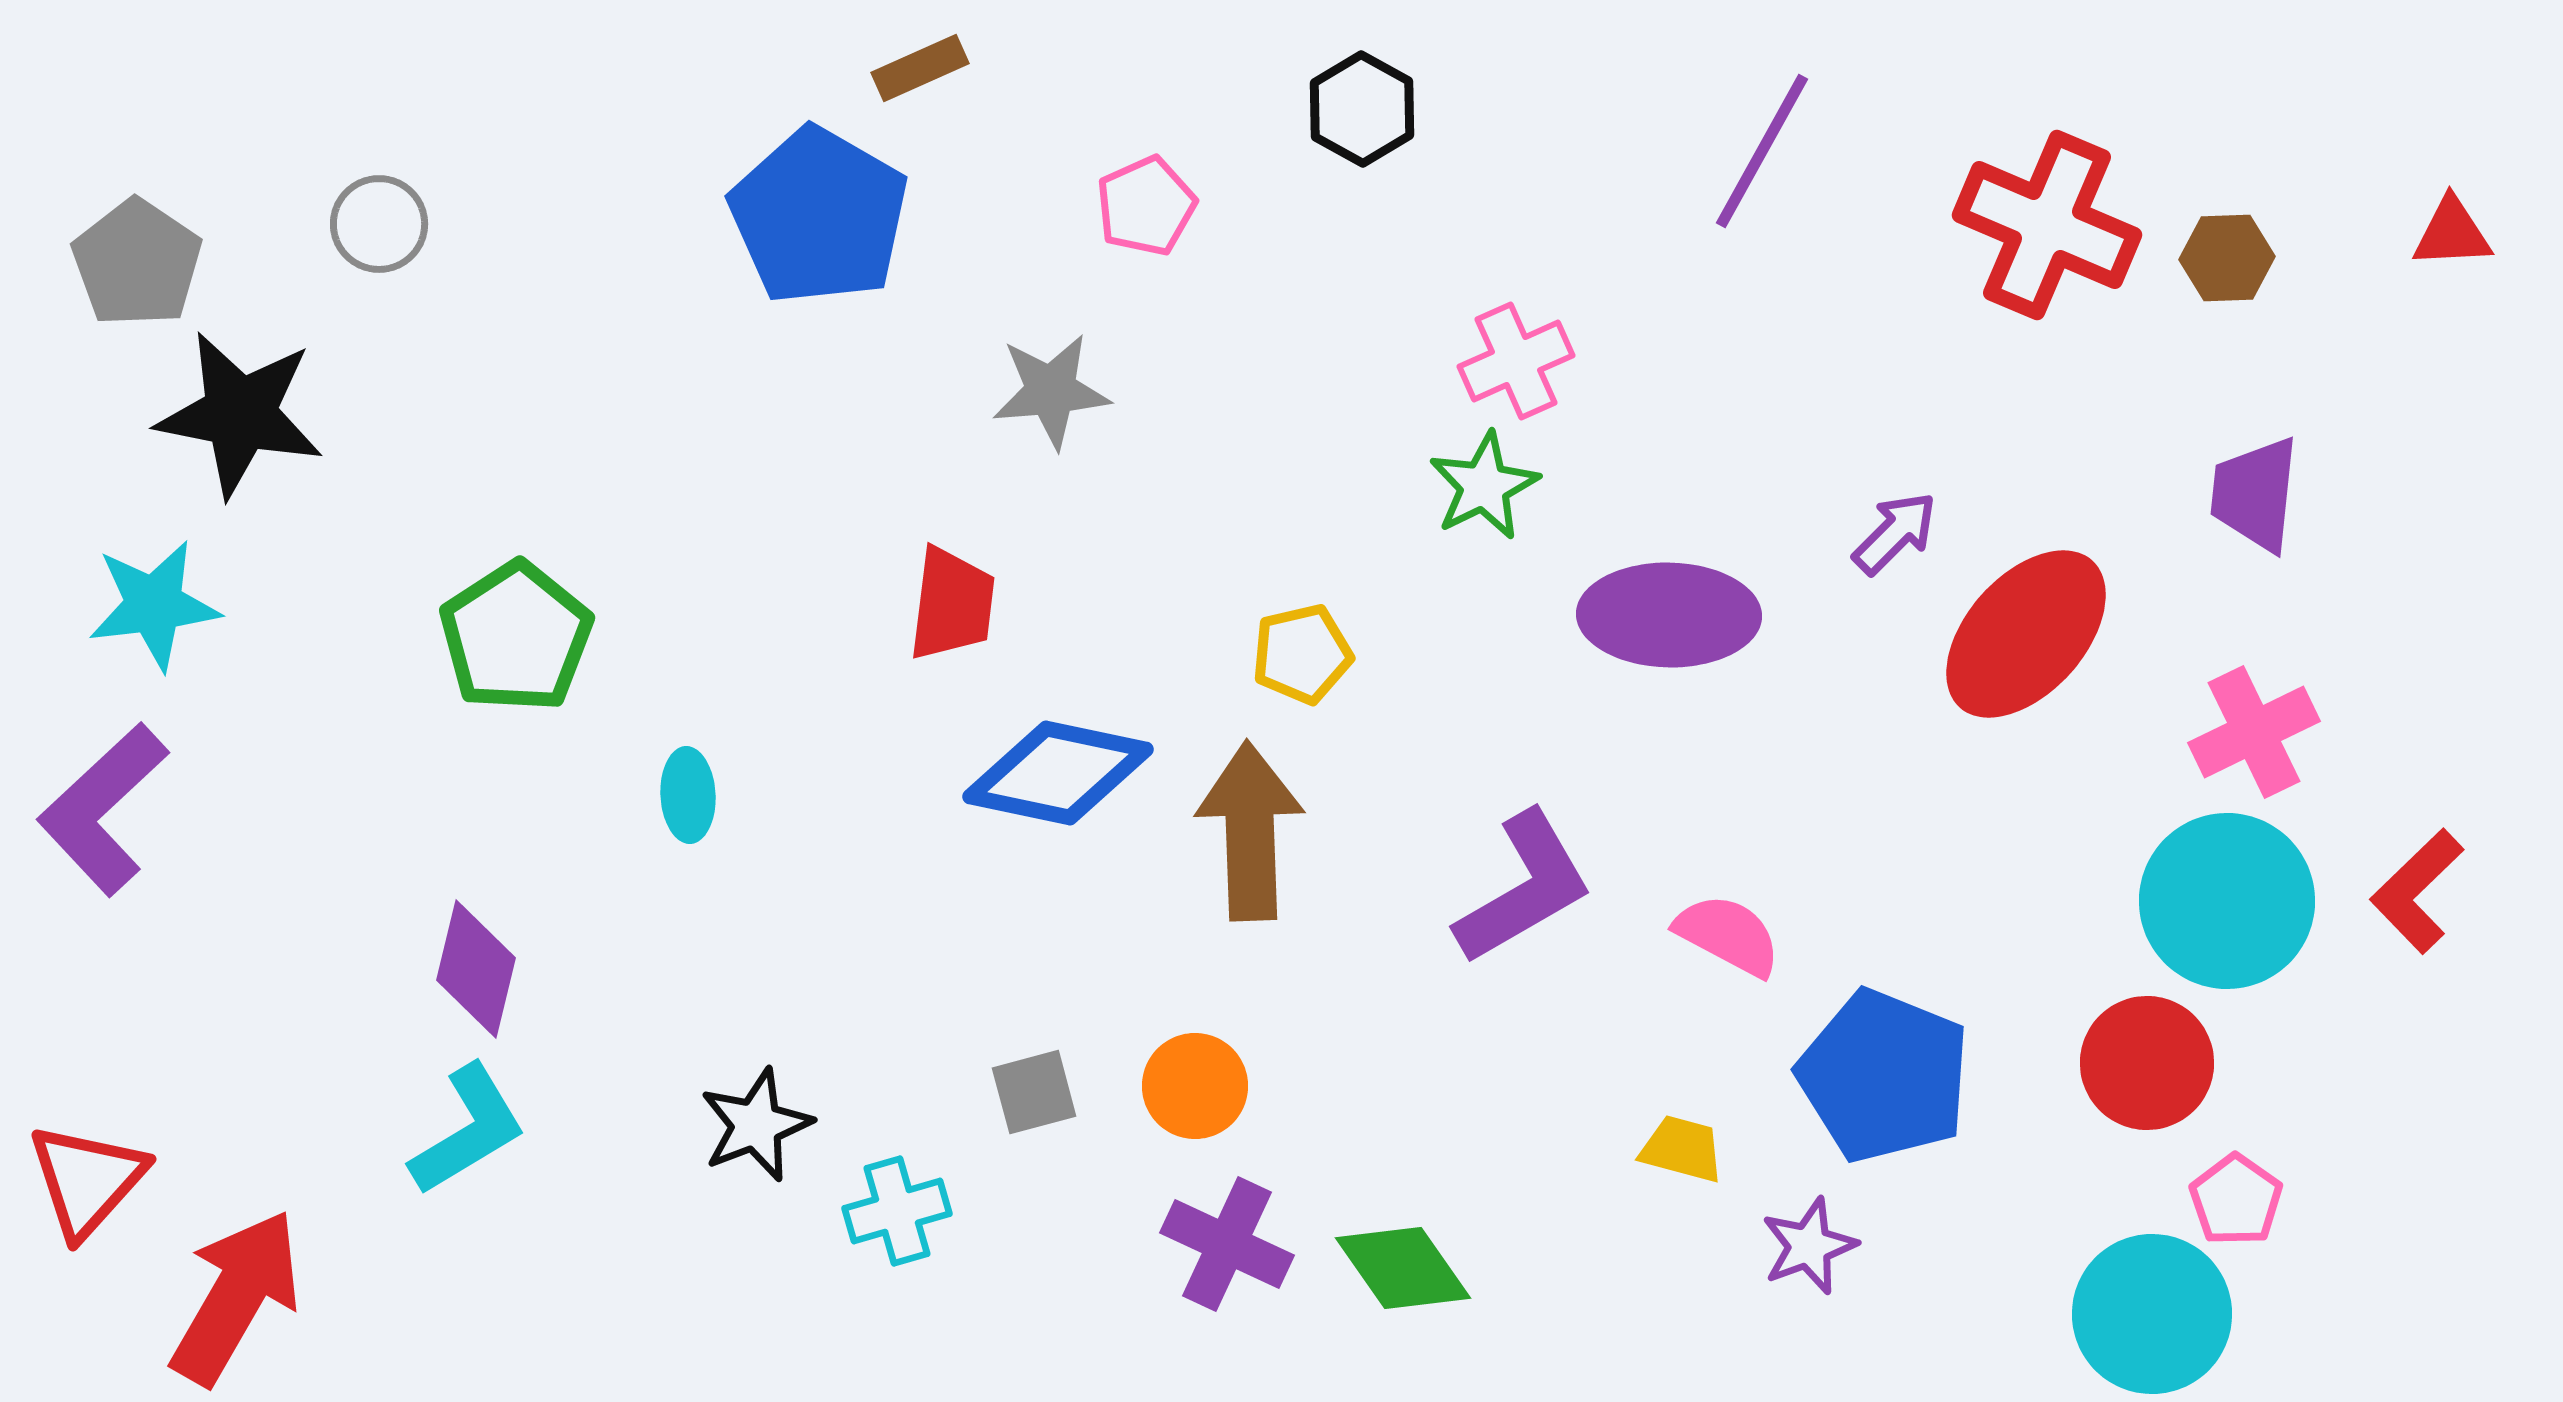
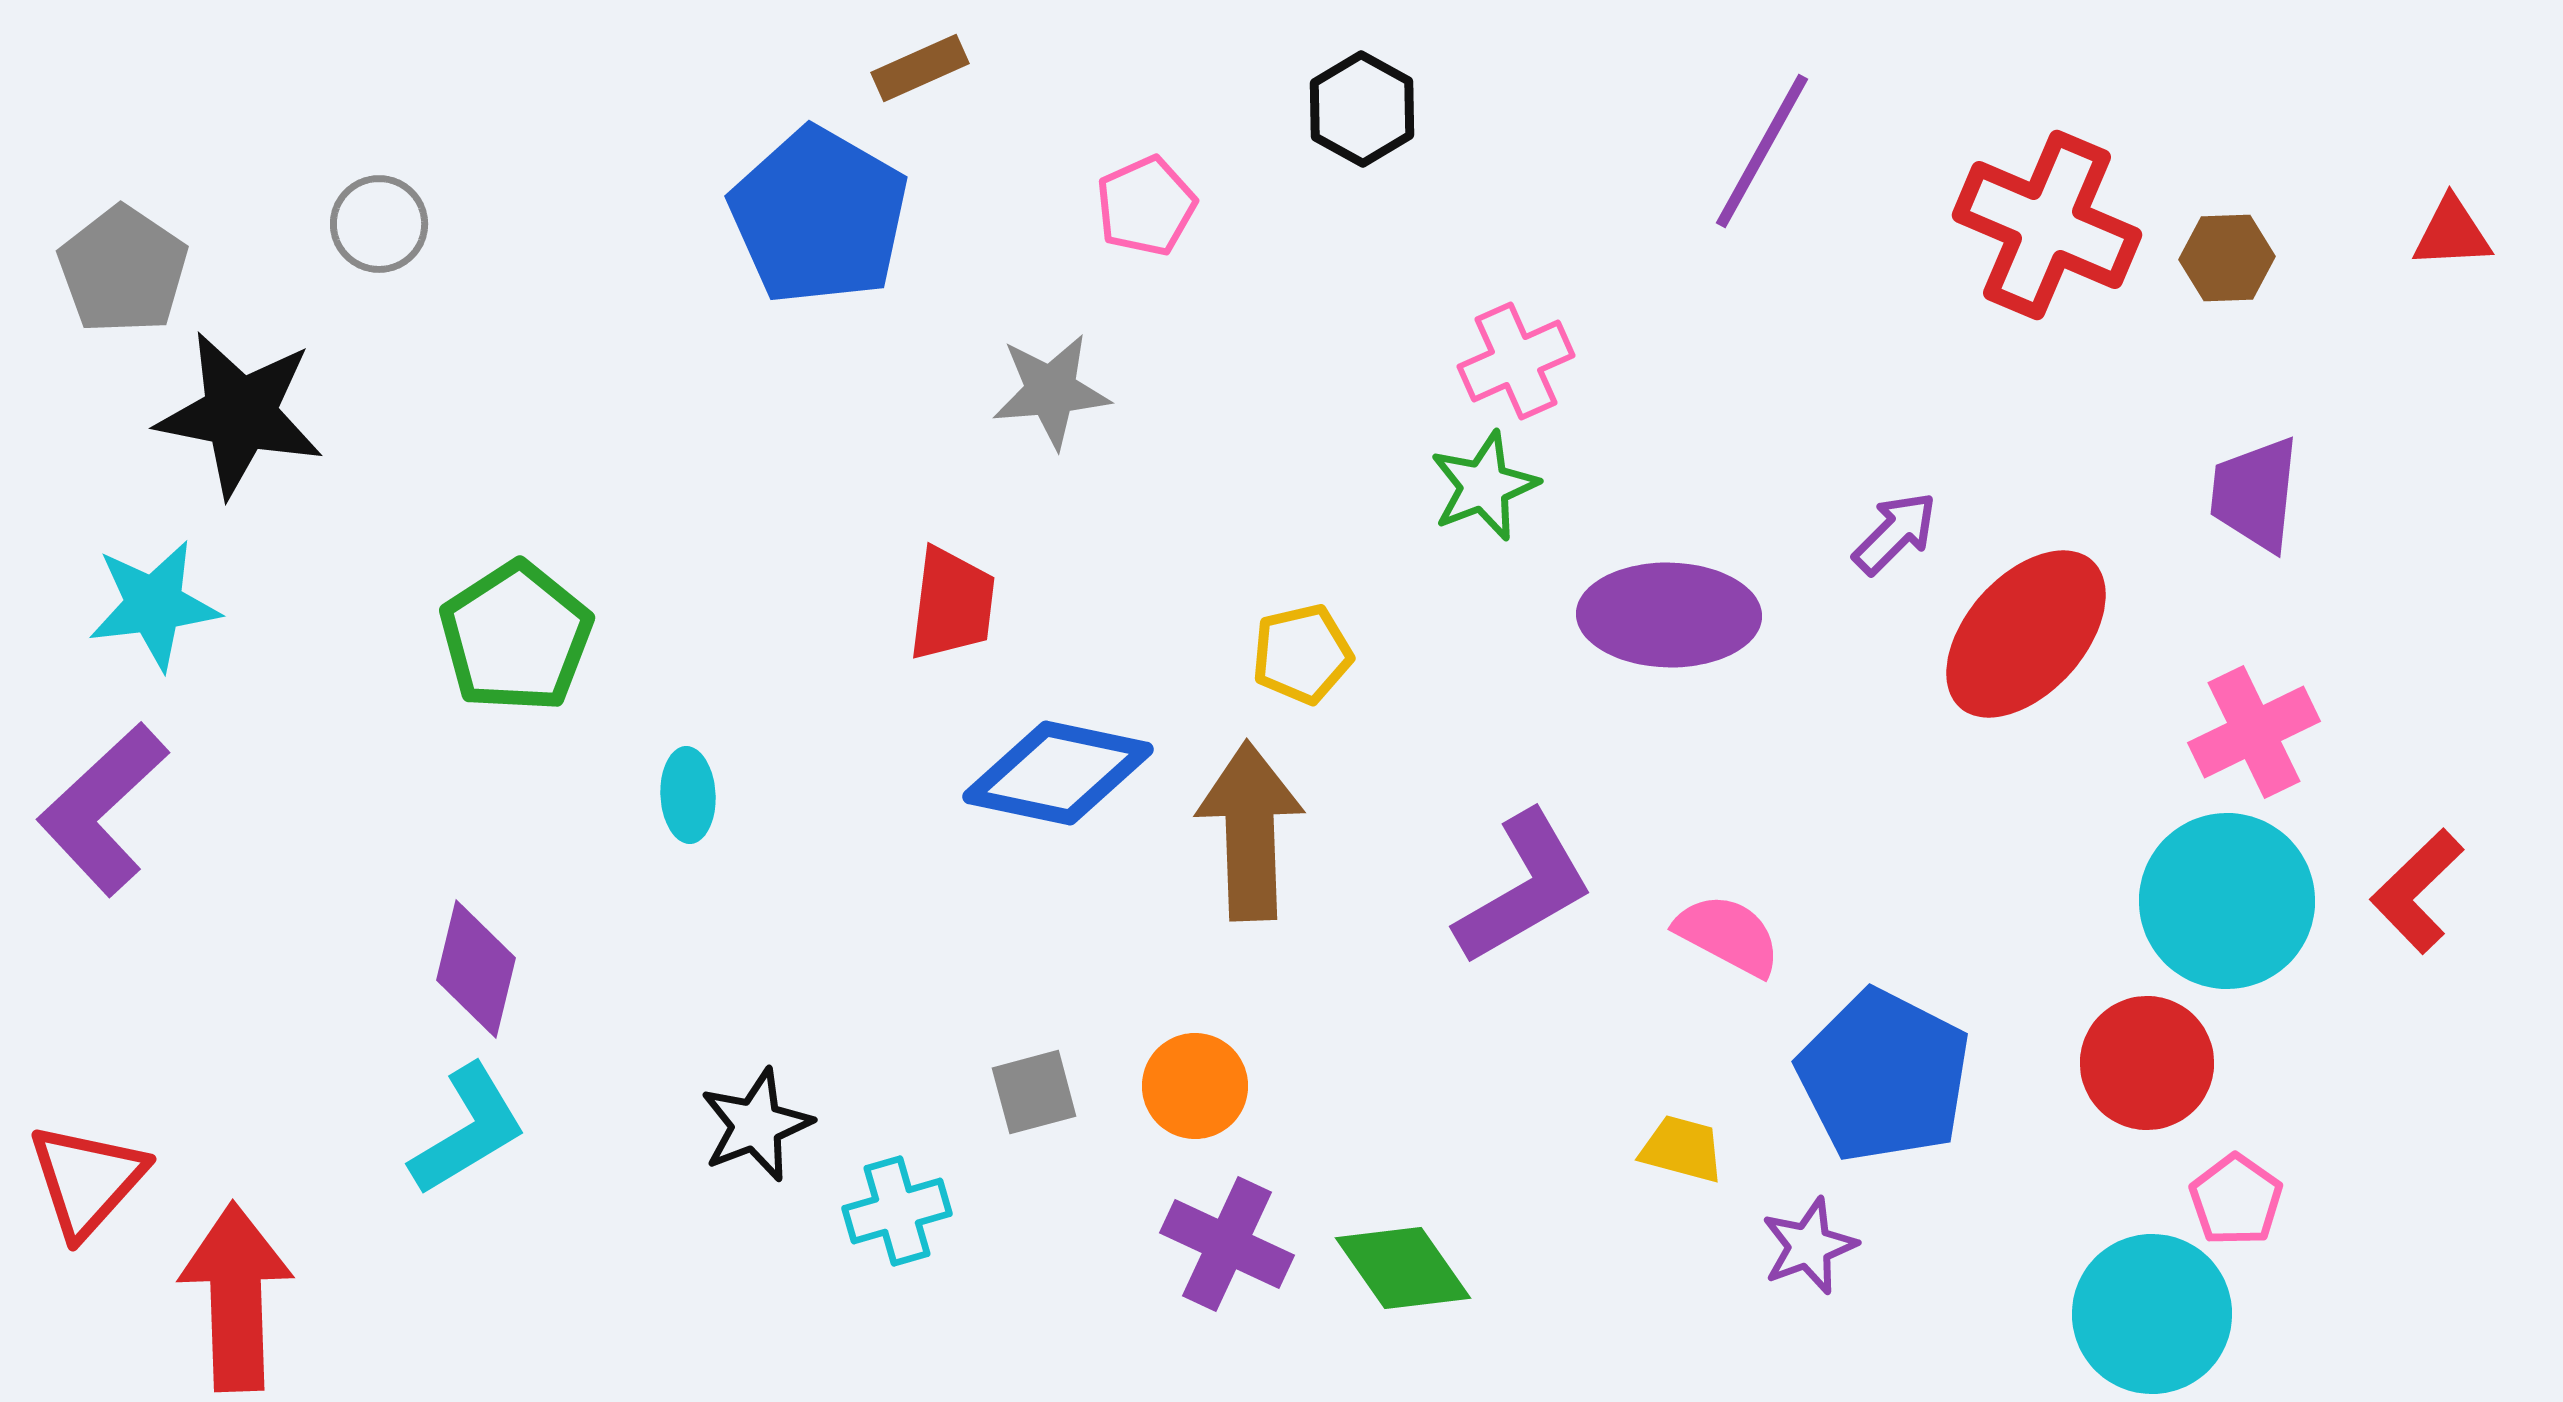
gray pentagon at (137, 263): moved 14 px left, 7 px down
green star at (1484, 486): rotated 5 degrees clockwise
blue pentagon at (1884, 1076): rotated 5 degrees clockwise
red arrow at (236, 1297): rotated 32 degrees counterclockwise
